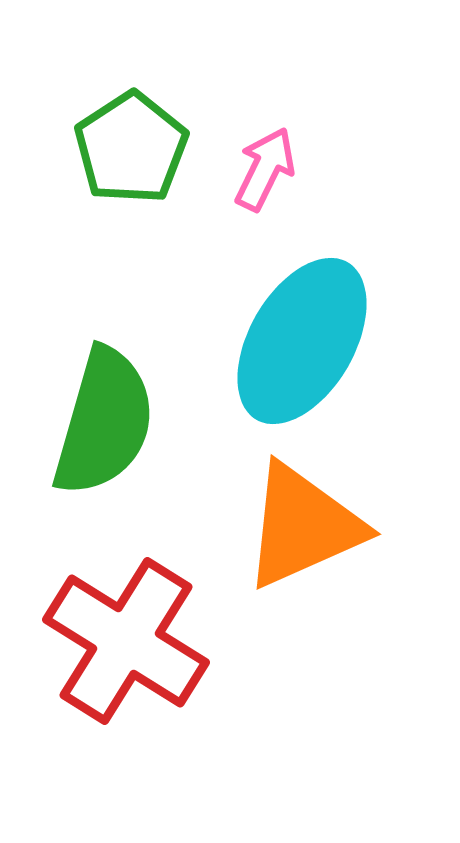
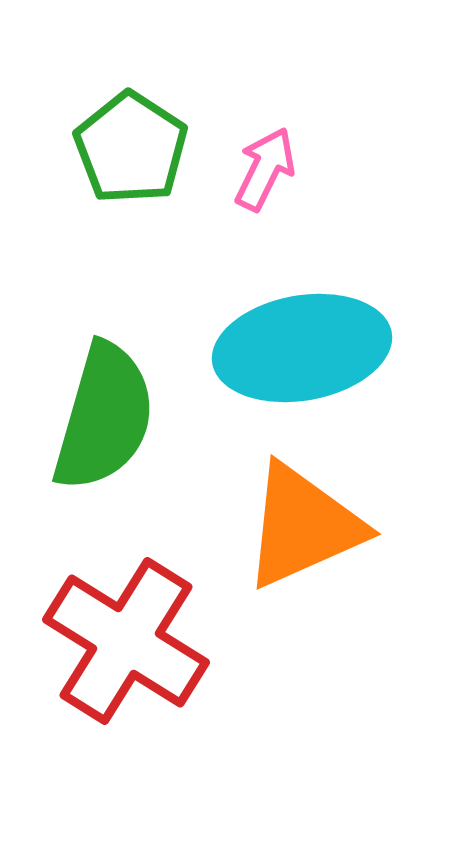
green pentagon: rotated 6 degrees counterclockwise
cyan ellipse: moved 7 px down; rotated 50 degrees clockwise
green semicircle: moved 5 px up
